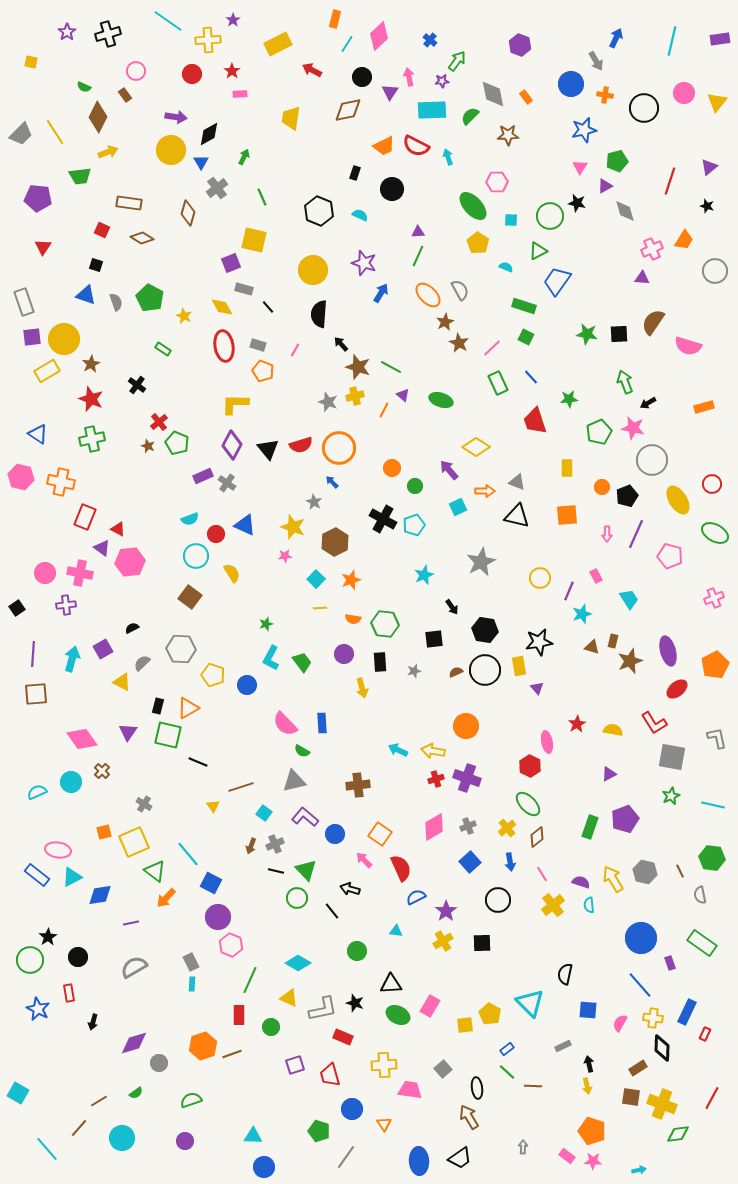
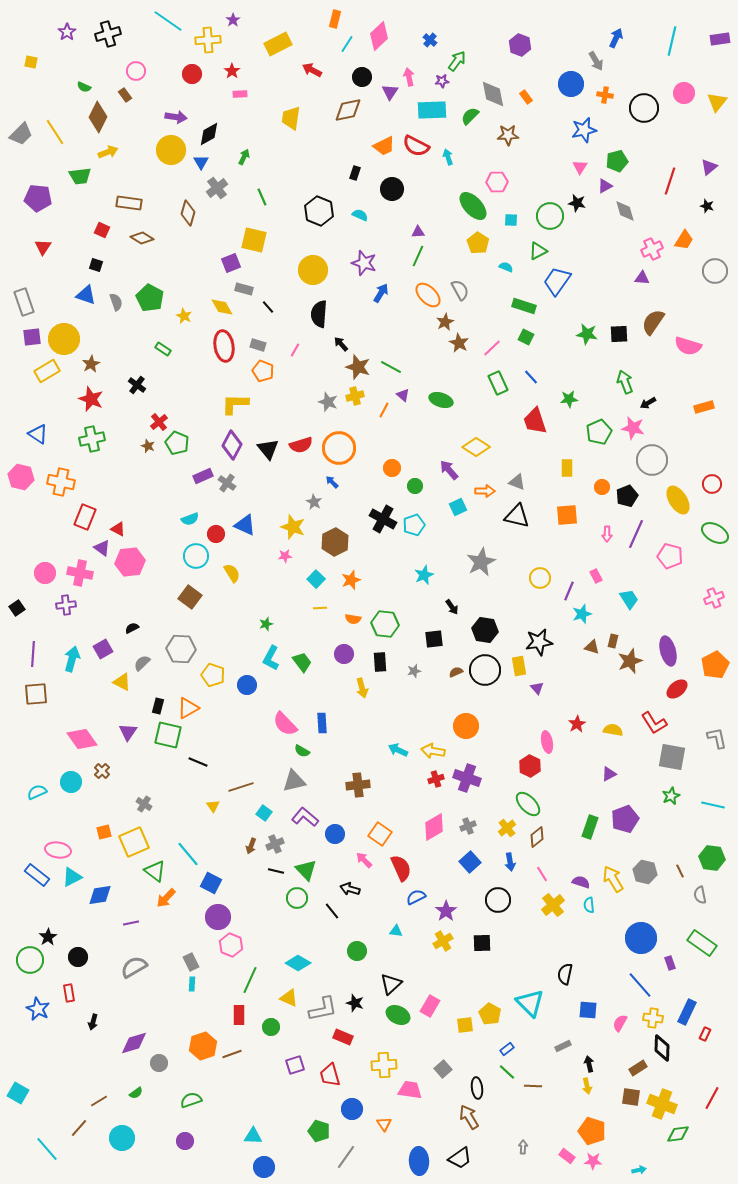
black triangle at (391, 984): rotated 40 degrees counterclockwise
